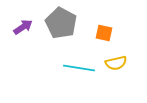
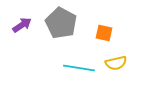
purple arrow: moved 1 px left, 2 px up
